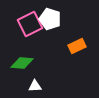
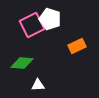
pink square: moved 2 px right, 1 px down
white triangle: moved 3 px right, 1 px up
